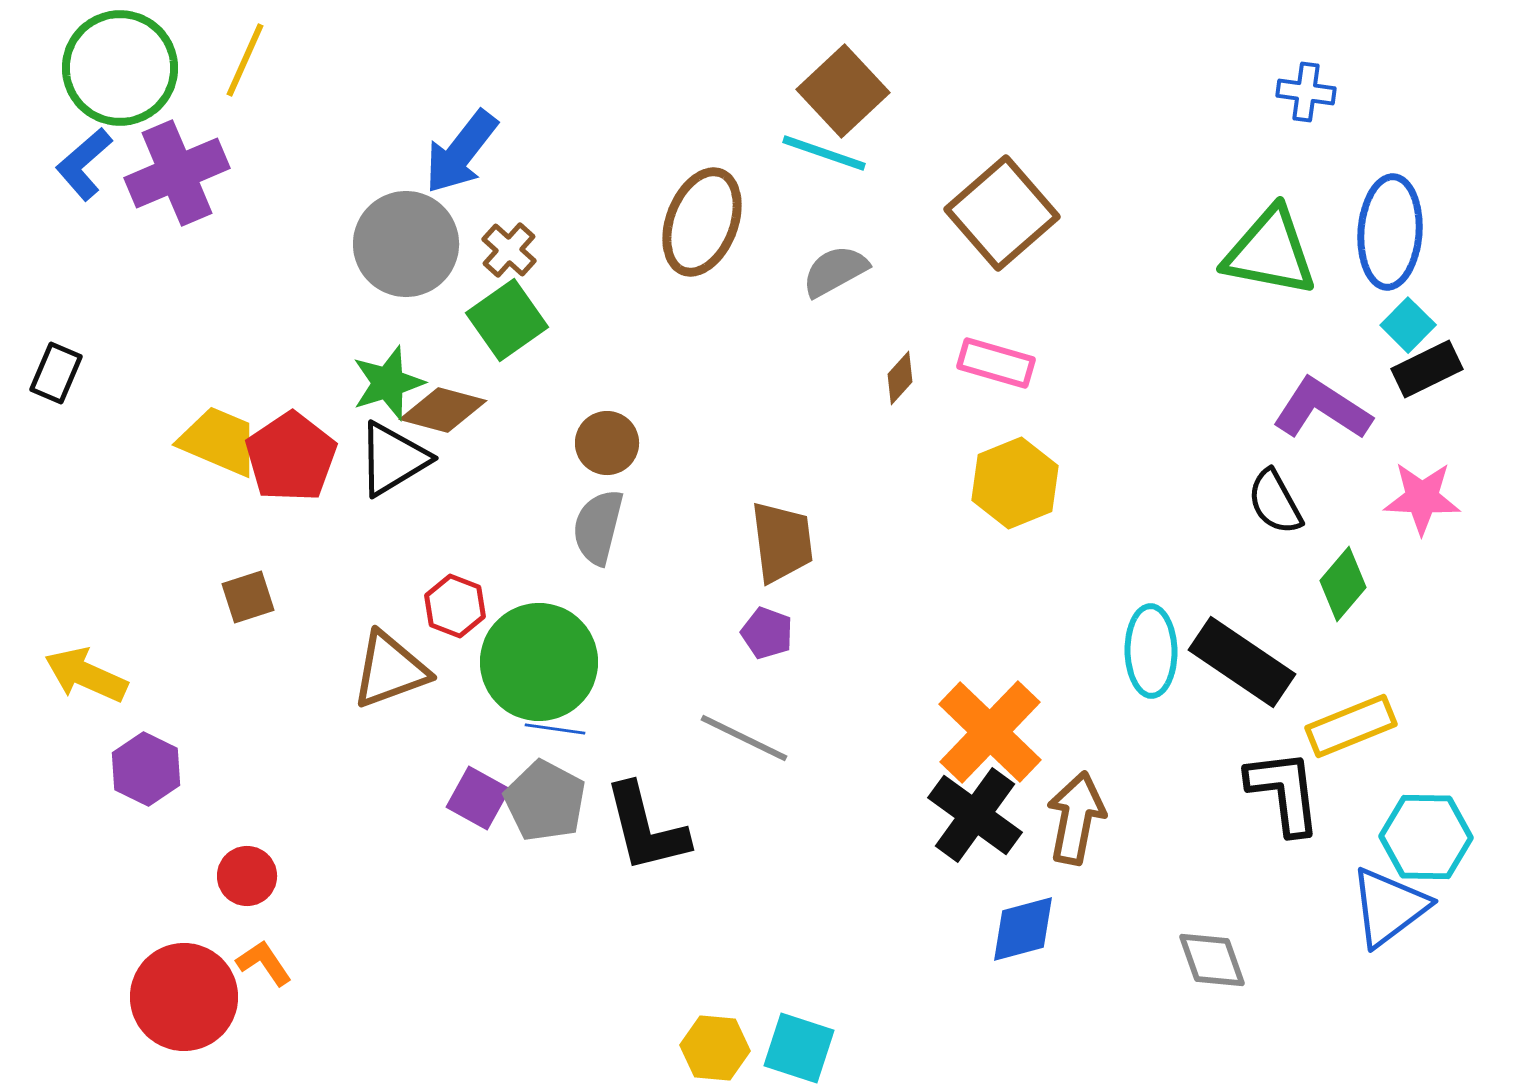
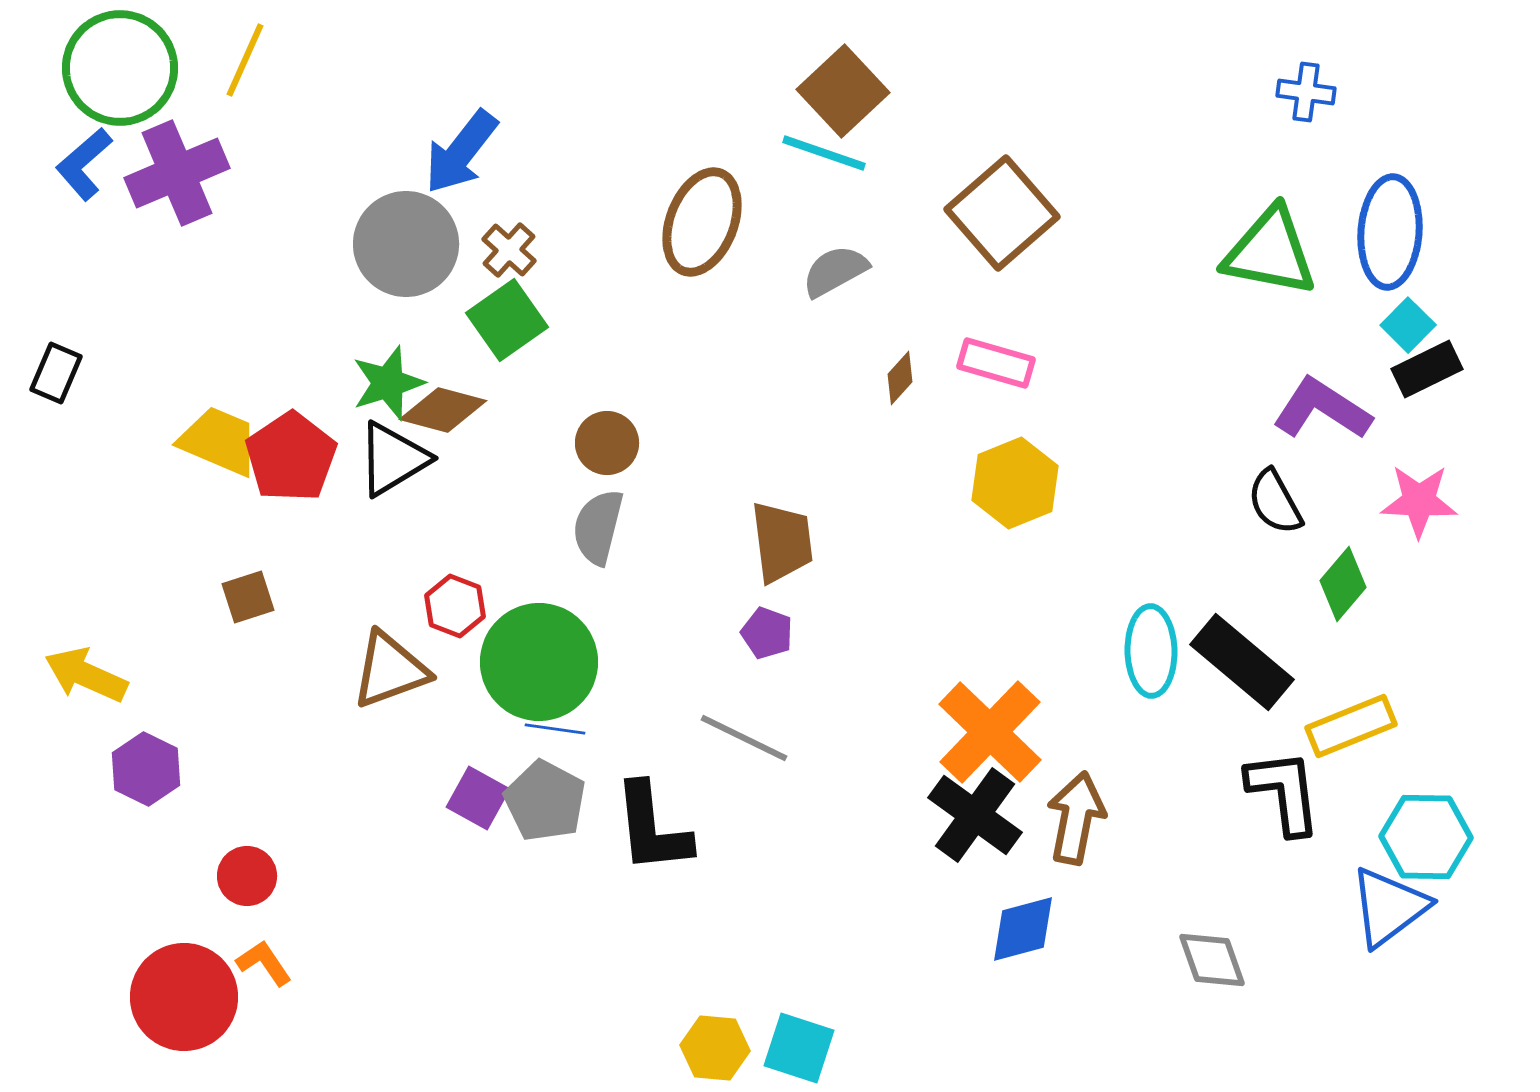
pink star at (1422, 498): moved 3 px left, 3 px down
black rectangle at (1242, 662): rotated 6 degrees clockwise
black L-shape at (646, 828): moved 6 px right; rotated 8 degrees clockwise
